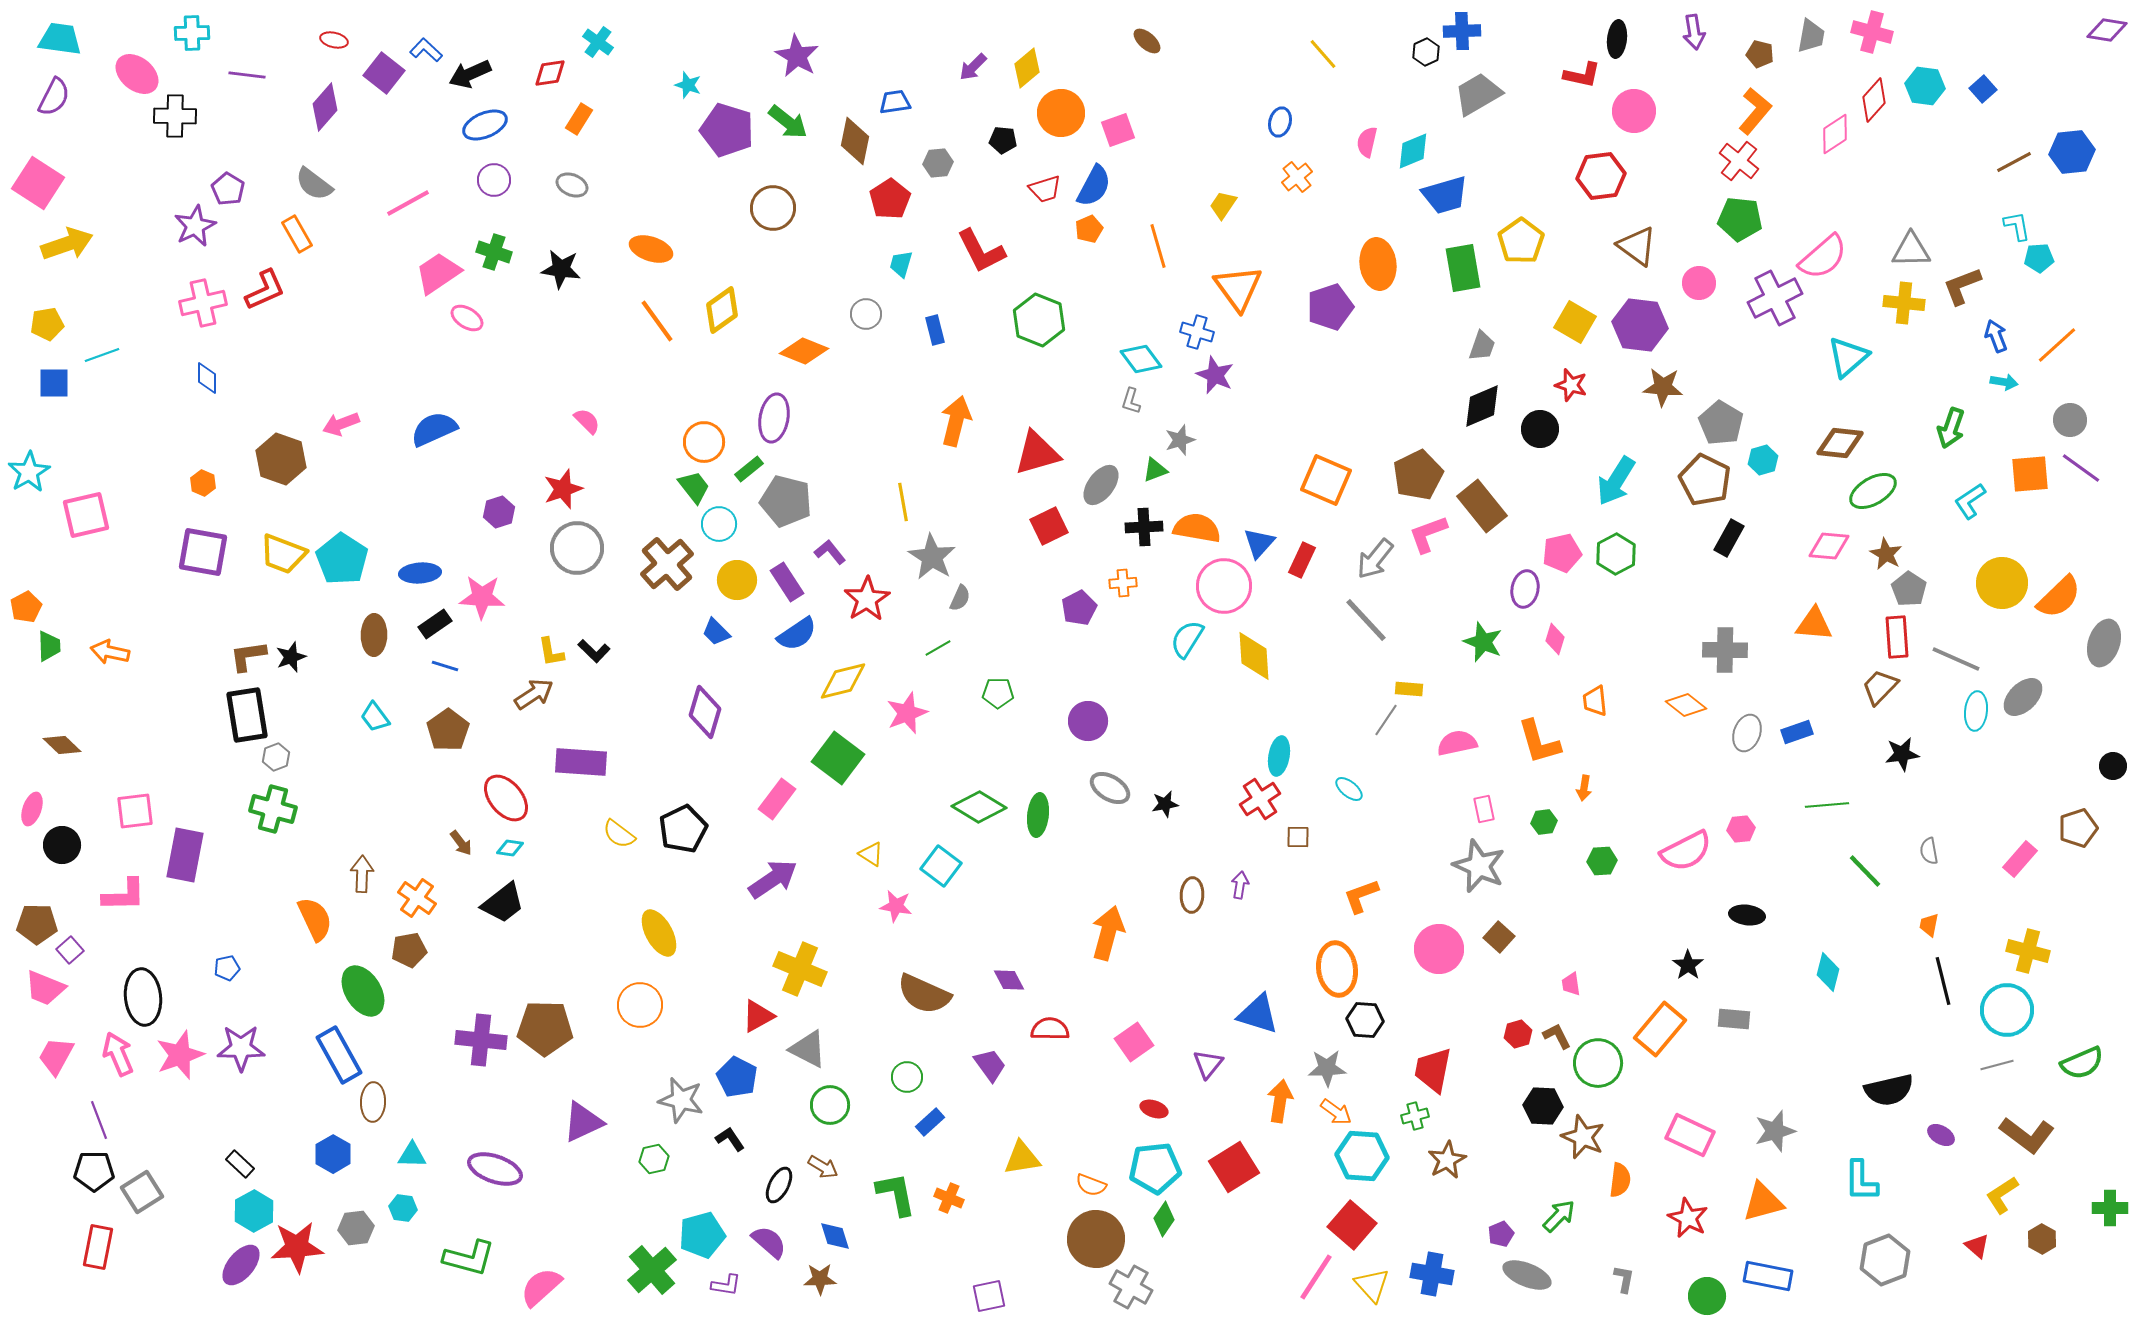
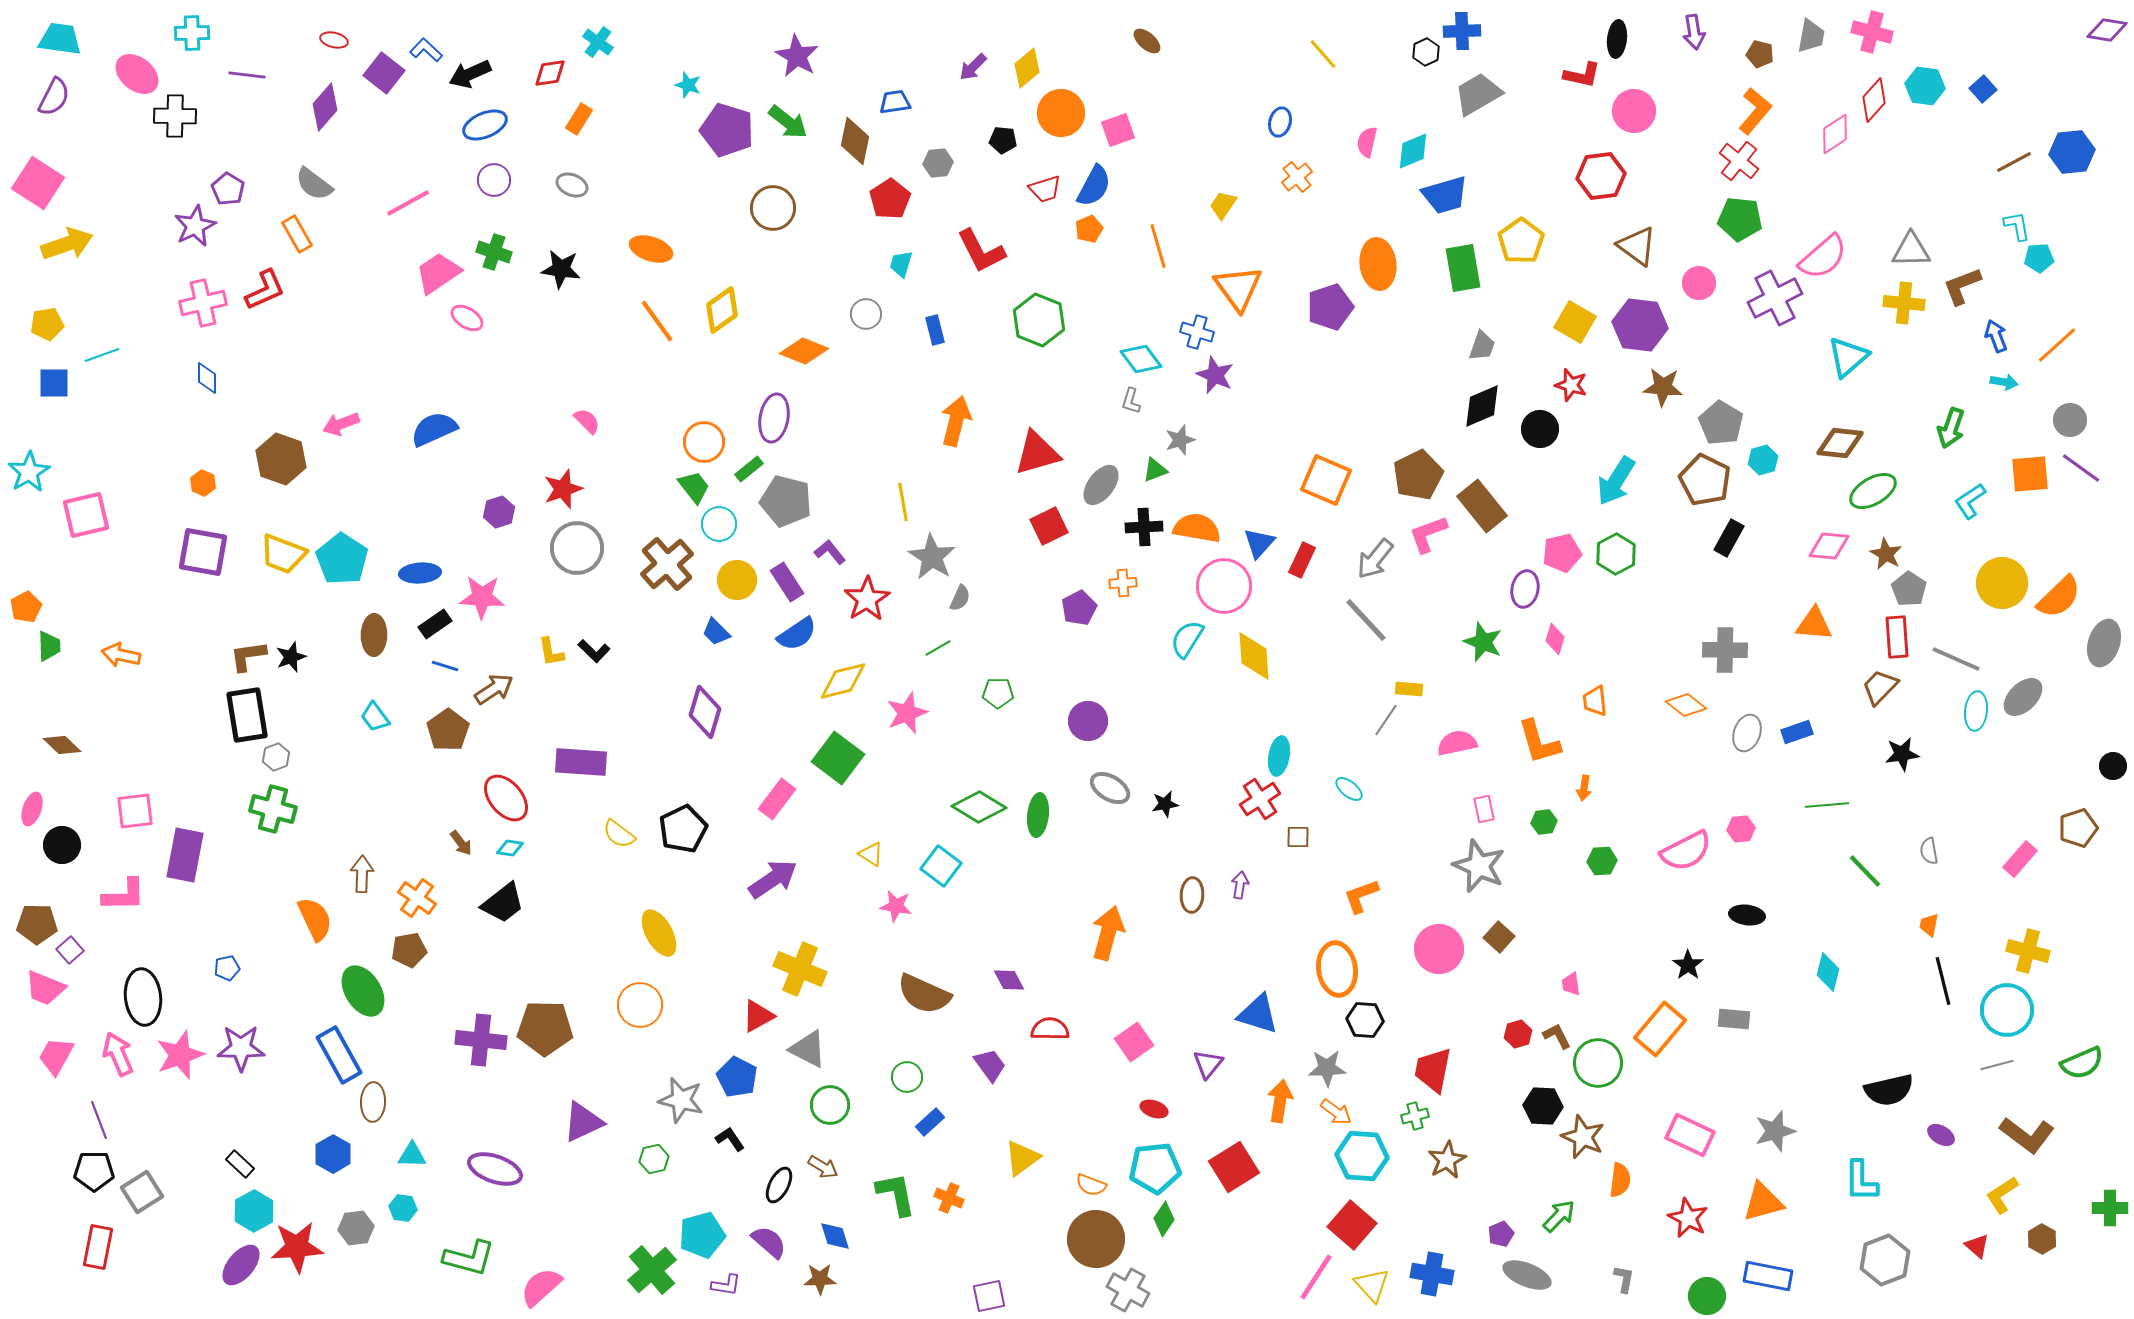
orange arrow at (110, 652): moved 11 px right, 3 px down
brown arrow at (534, 694): moved 40 px left, 5 px up
yellow triangle at (1022, 1158): rotated 27 degrees counterclockwise
gray cross at (1131, 1287): moved 3 px left, 3 px down
